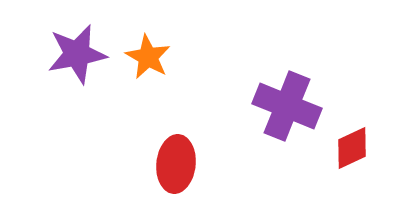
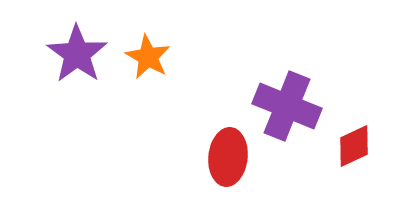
purple star: rotated 26 degrees counterclockwise
red diamond: moved 2 px right, 2 px up
red ellipse: moved 52 px right, 7 px up
